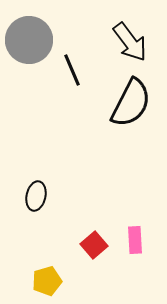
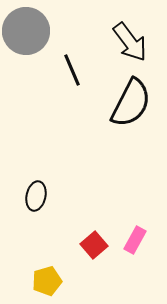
gray circle: moved 3 px left, 9 px up
pink rectangle: rotated 32 degrees clockwise
